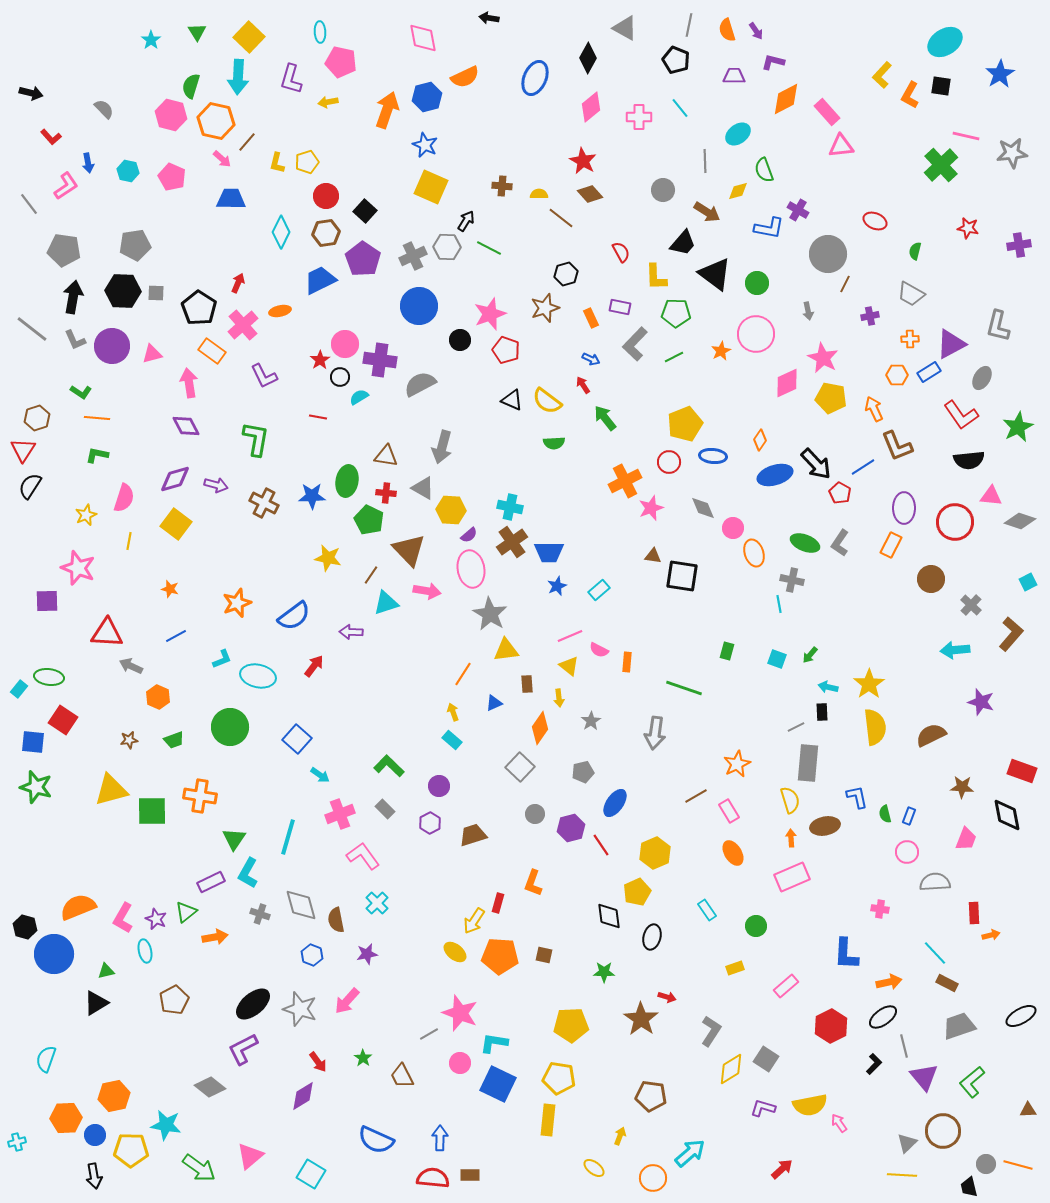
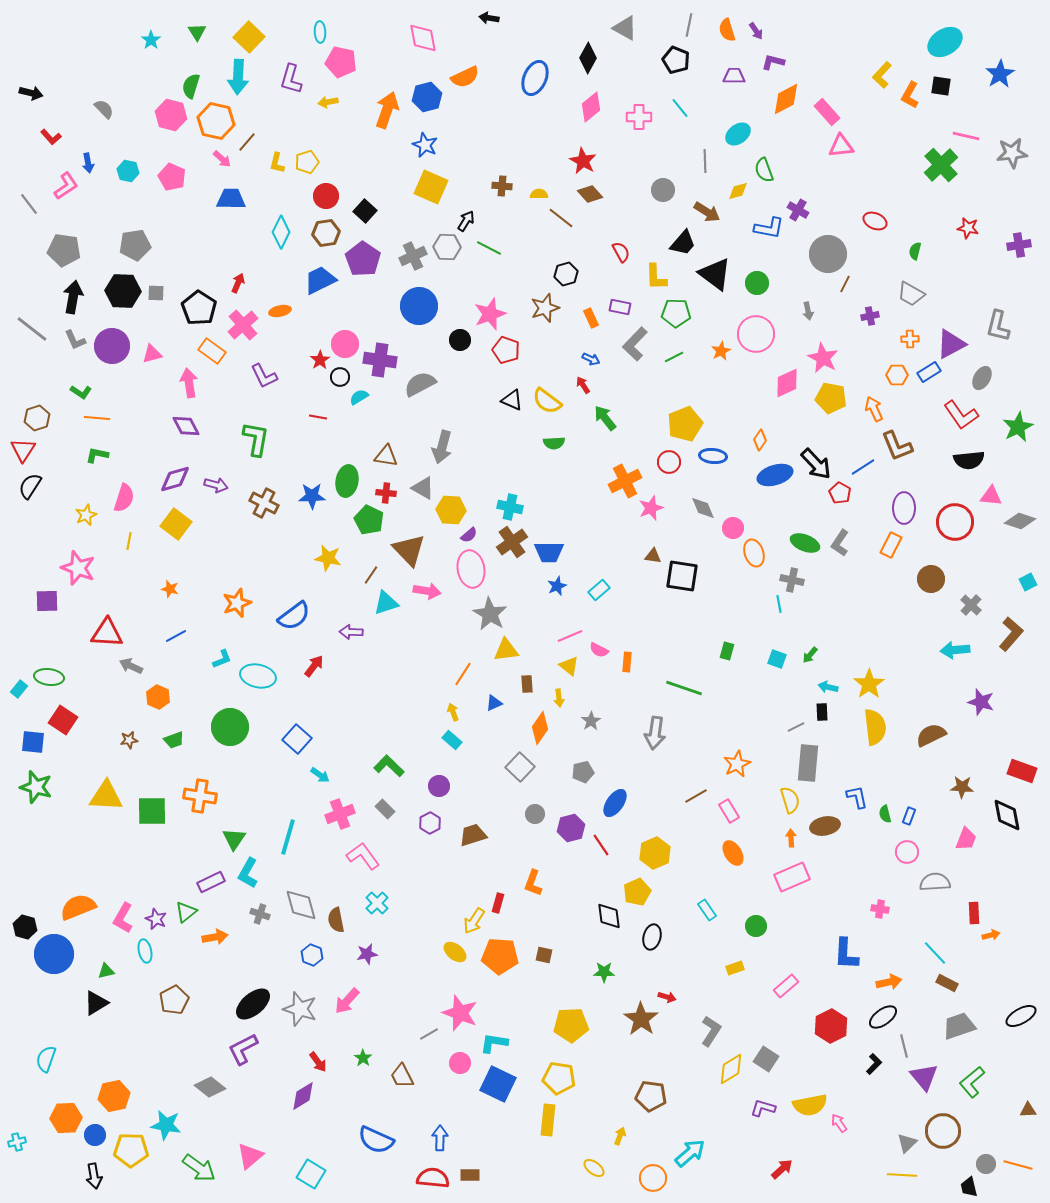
yellow triangle at (111, 790): moved 5 px left, 6 px down; rotated 18 degrees clockwise
